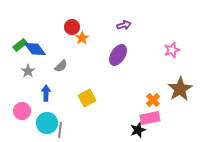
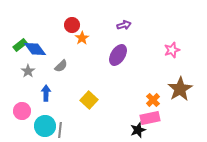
red circle: moved 2 px up
yellow square: moved 2 px right, 2 px down; rotated 18 degrees counterclockwise
cyan circle: moved 2 px left, 3 px down
